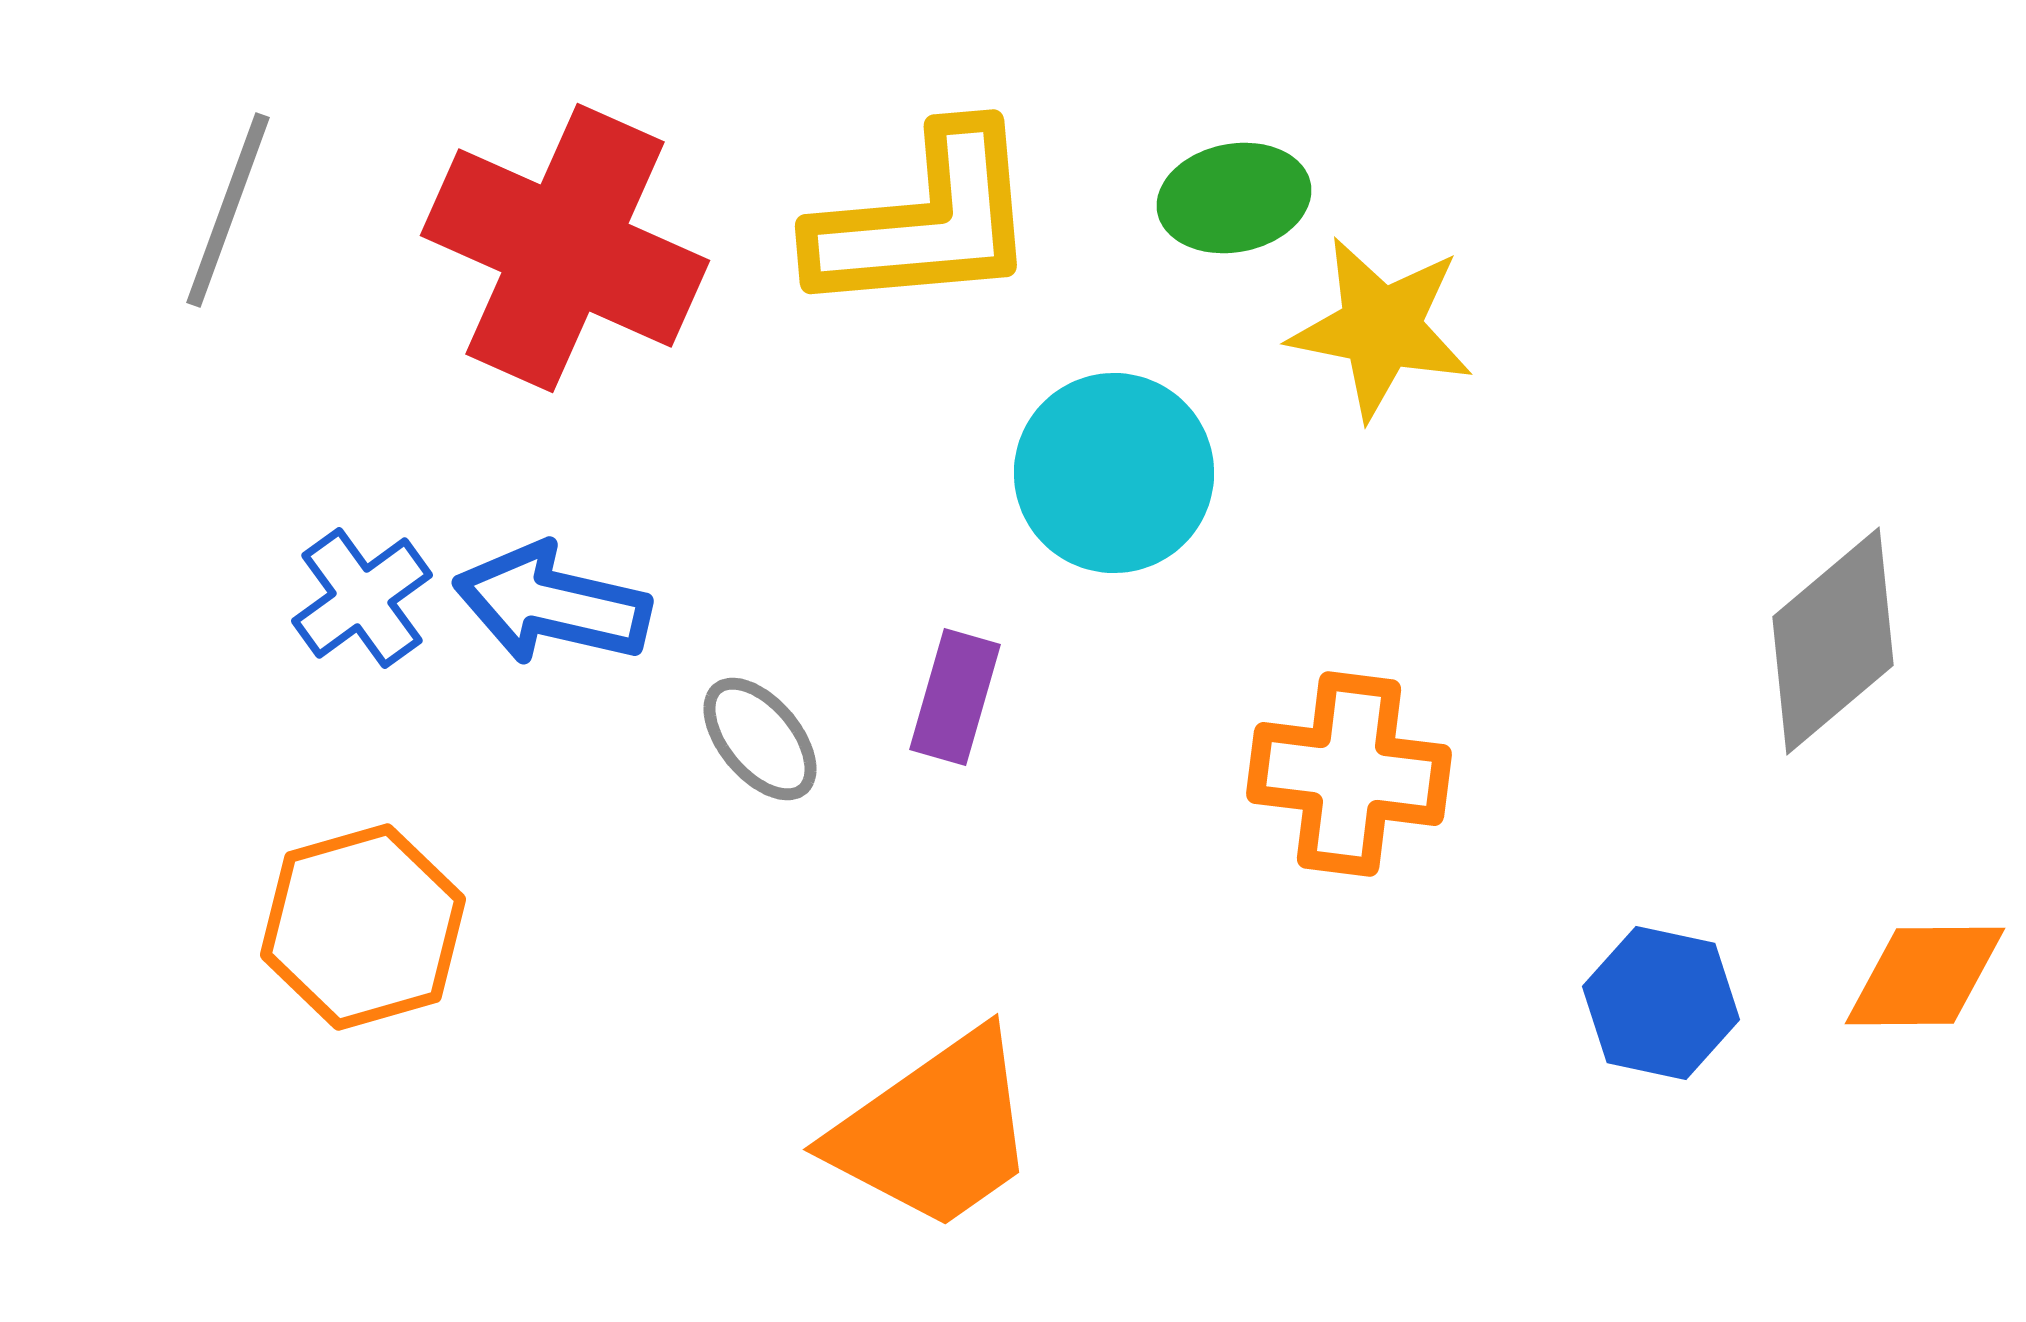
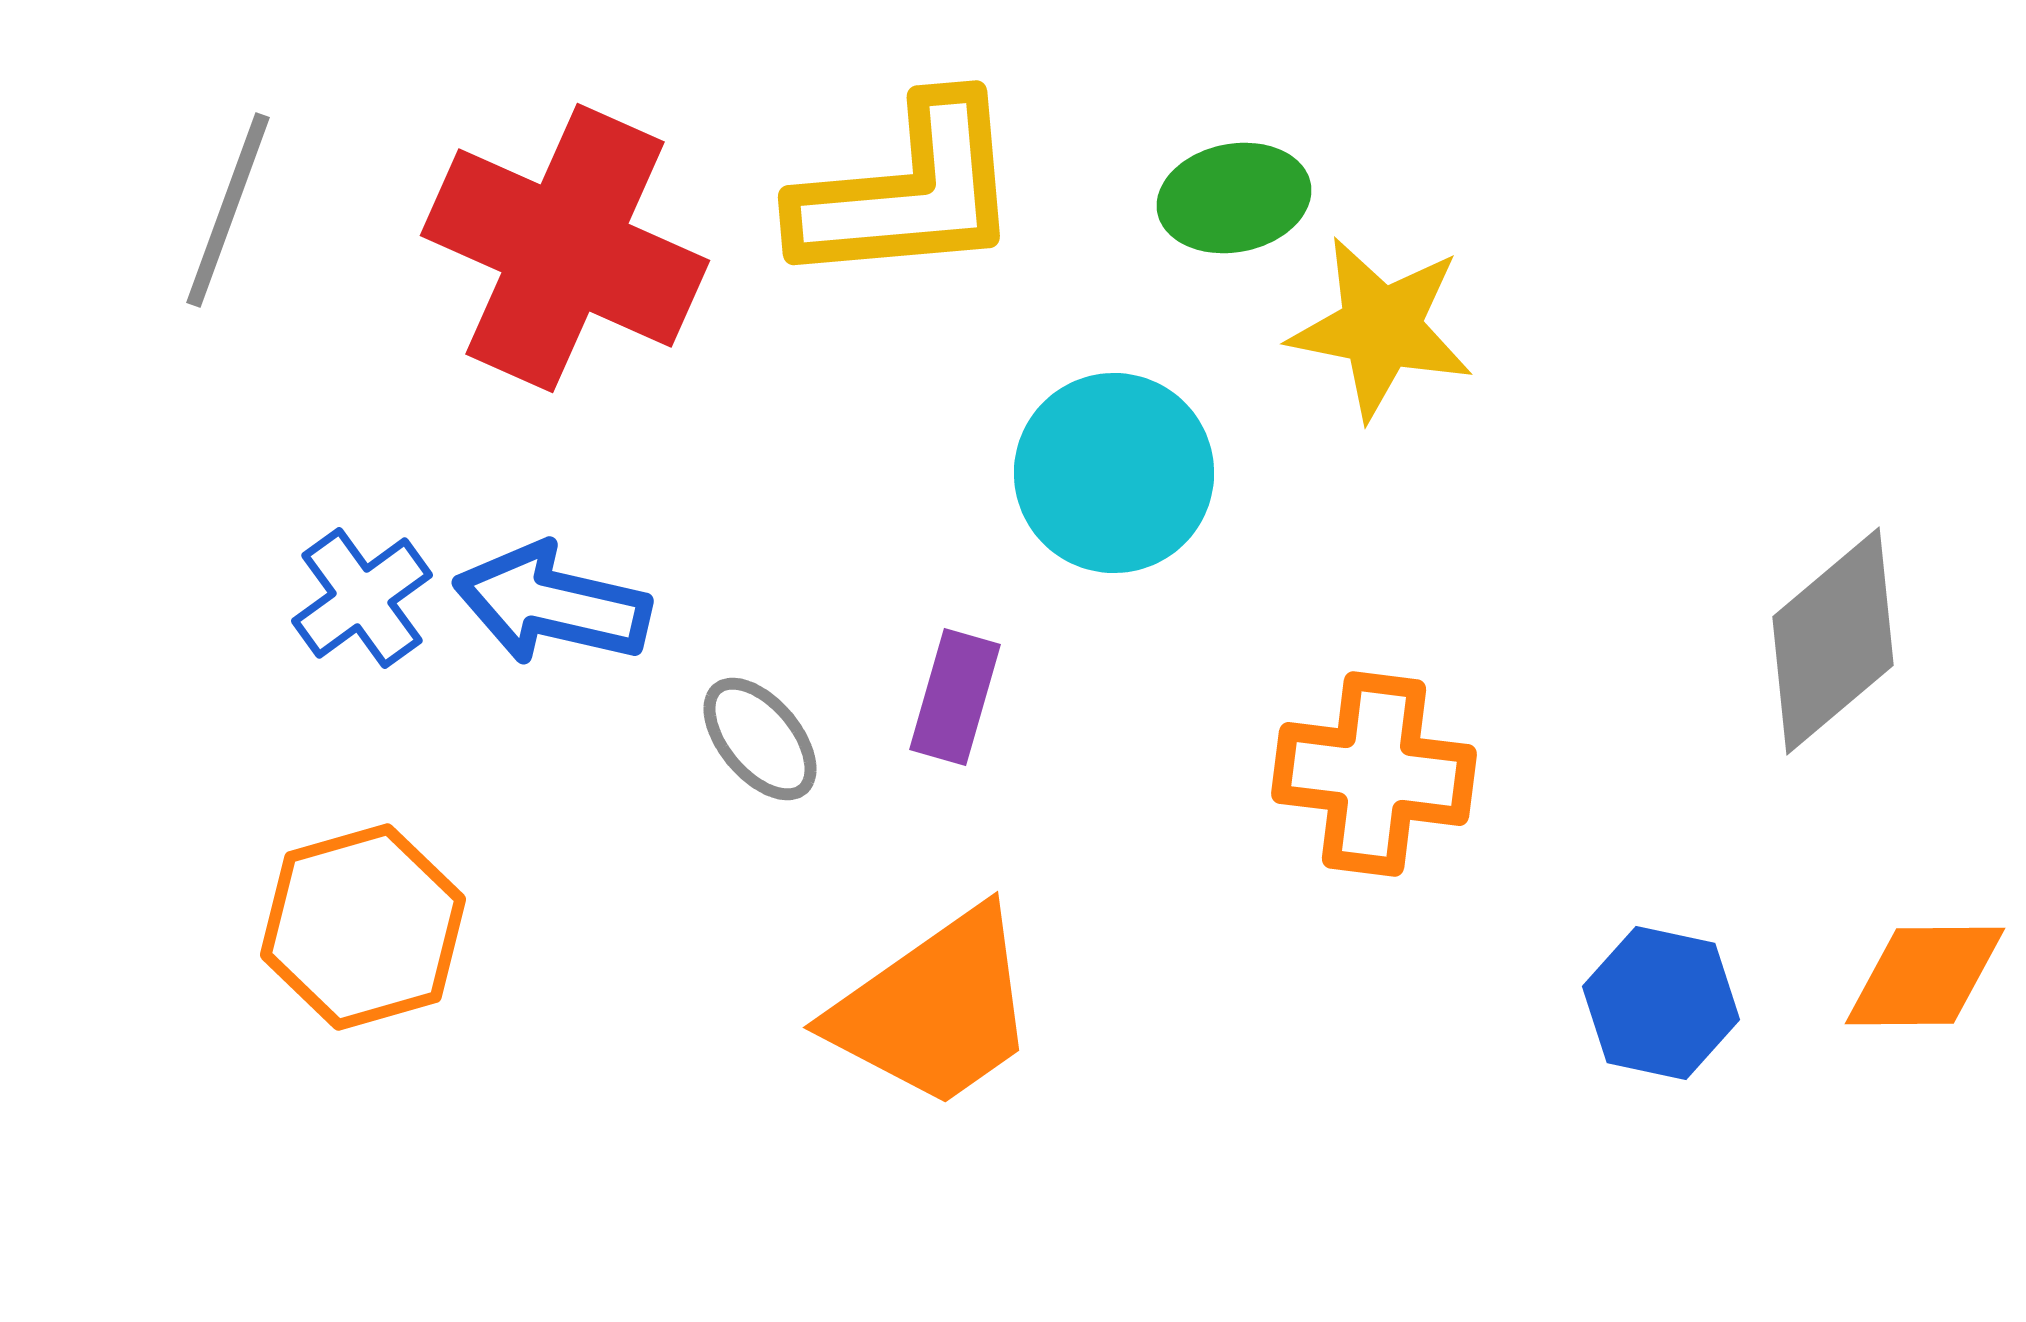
yellow L-shape: moved 17 px left, 29 px up
orange cross: moved 25 px right
orange trapezoid: moved 122 px up
